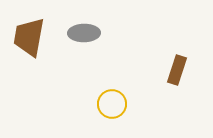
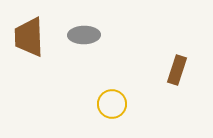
gray ellipse: moved 2 px down
brown trapezoid: rotated 12 degrees counterclockwise
